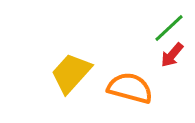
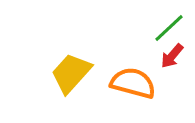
red arrow: moved 1 px down
orange semicircle: moved 3 px right, 5 px up
